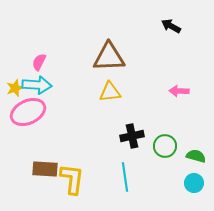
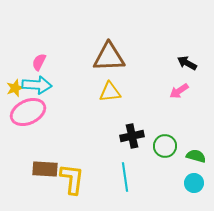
black arrow: moved 16 px right, 37 px down
pink arrow: rotated 36 degrees counterclockwise
